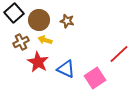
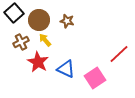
yellow arrow: rotated 32 degrees clockwise
